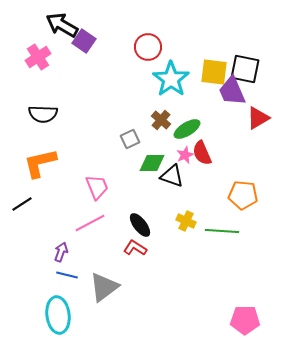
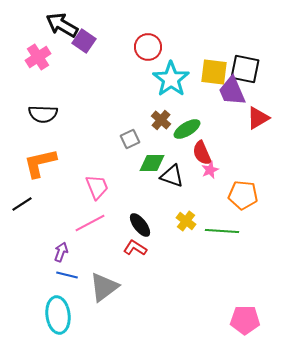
pink star: moved 25 px right, 15 px down
yellow cross: rotated 12 degrees clockwise
